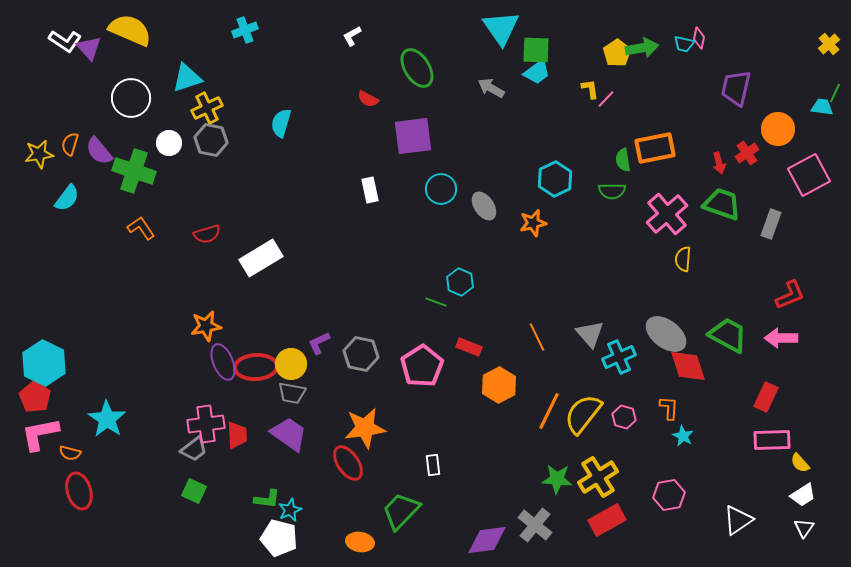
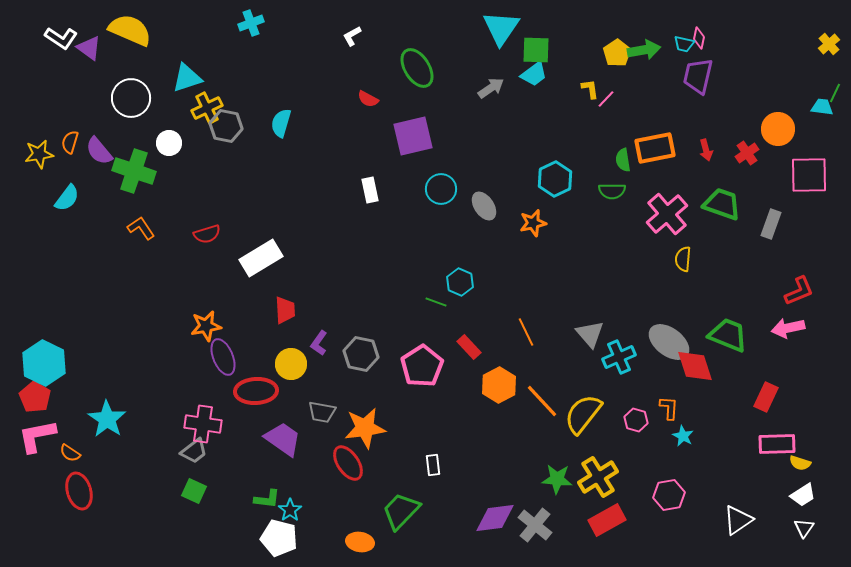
cyan triangle at (501, 28): rotated 9 degrees clockwise
cyan cross at (245, 30): moved 6 px right, 7 px up
white L-shape at (65, 41): moved 4 px left, 3 px up
purple triangle at (89, 48): rotated 12 degrees counterclockwise
green arrow at (642, 48): moved 2 px right, 2 px down
cyan trapezoid at (537, 72): moved 3 px left, 2 px down
gray arrow at (491, 88): rotated 116 degrees clockwise
purple trapezoid at (736, 88): moved 38 px left, 12 px up
purple square at (413, 136): rotated 6 degrees counterclockwise
gray hexagon at (211, 140): moved 15 px right, 14 px up
orange semicircle at (70, 144): moved 2 px up
red arrow at (719, 163): moved 13 px left, 13 px up
pink square at (809, 175): rotated 27 degrees clockwise
red L-shape at (790, 295): moved 9 px right, 4 px up
gray ellipse at (666, 334): moved 3 px right, 8 px down
green trapezoid at (728, 335): rotated 6 degrees counterclockwise
orange line at (537, 337): moved 11 px left, 5 px up
pink arrow at (781, 338): moved 7 px right, 10 px up; rotated 12 degrees counterclockwise
purple L-shape at (319, 343): rotated 30 degrees counterclockwise
red rectangle at (469, 347): rotated 25 degrees clockwise
purple ellipse at (223, 362): moved 5 px up
red diamond at (688, 366): moved 7 px right
red ellipse at (256, 367): moved 24 px down
gray trapezoid at (292, 393): moved 30 px right, 19 px down
orange line at (549, 411): moved 7 px left, 10 px up; rotated 69 degrees counterclockwise
pink hexagon at (624, 417): moved 12 px right, 3 px down
pink cross at (206, 424): moved 3 px left; rotated 15 degrees clockwise
pink L-shape at (40, 434): moved 3 px left, 2 px down
purple trapezoid at (289, 434): moved 6 px left, 5 px down
red trapezoid at (237, 435): moved 48 px right, 125 px up
pink rectangle at (772, 440): moved 5 px right, 4 px down
gray trapezoid at (194, 449): moved 2 px down
orange semicircle at (70, 453): rotated 20 degrees clockwise
yellow semicircle at (800, 463): rotated 30 degrees counterclockwise
cyan star at (290, 510): rotated 10 degrees counterclockwise
purple diamond at (487, 540): moved 8 px right, 22 px up
